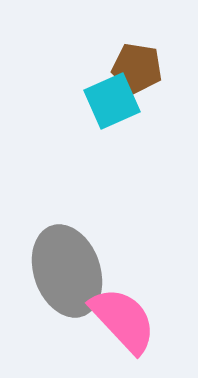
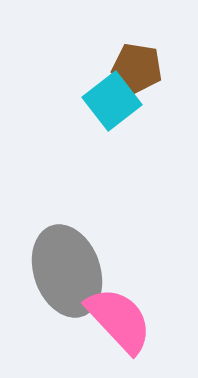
cyan square: rotated 14 degrees counterclockwise
pink semicircle: moved 4 px left
